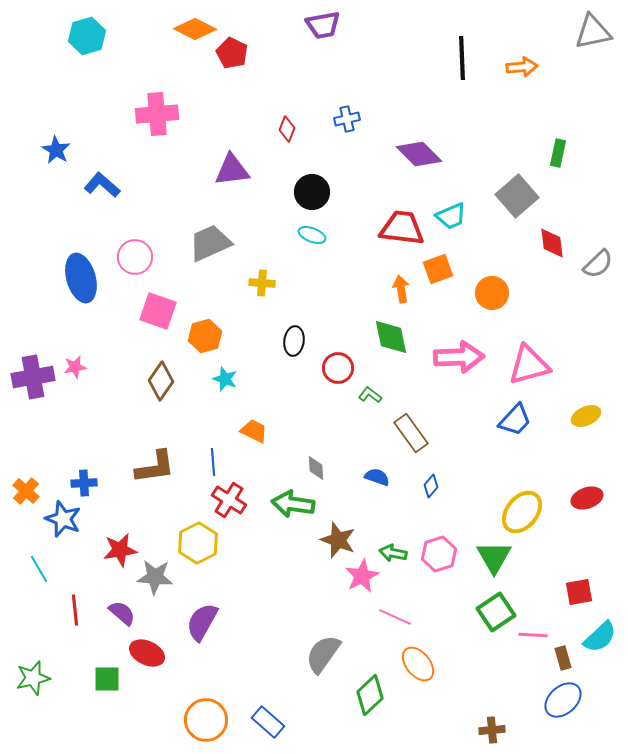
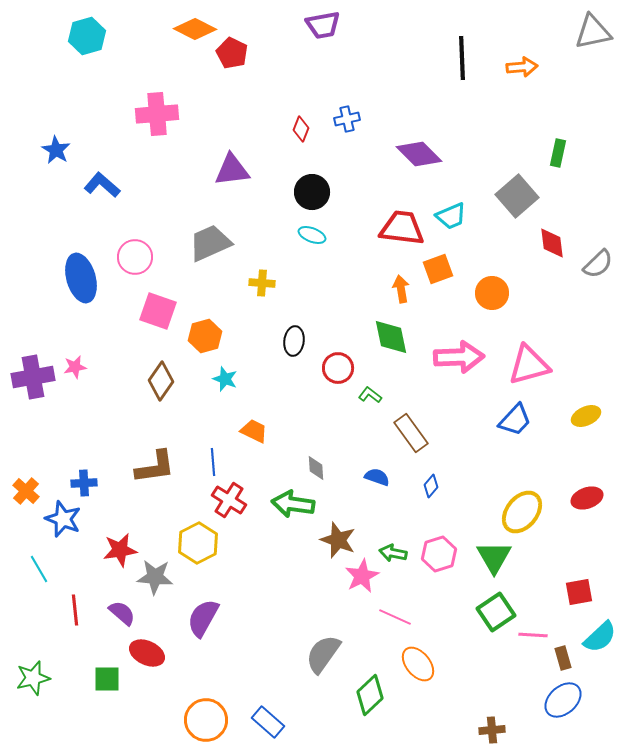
red diamond at (287, 129): moved 14 px right
purple semicircle at (202, 622): moved 1 px right, 4 px up
